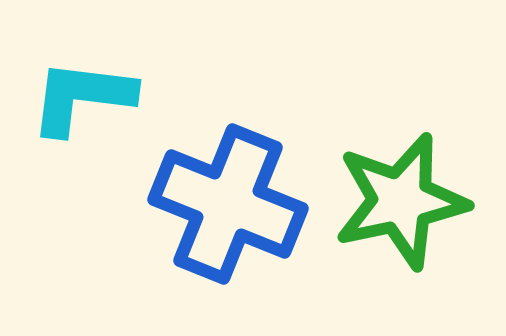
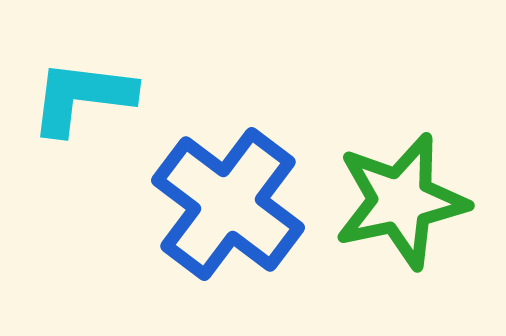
blue cross: rotated 15 degrees clockwise
